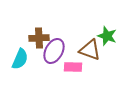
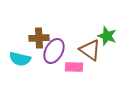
brown triangle: rotated 15 degrees clockwise
cyan semicircle: rotated 80 degrees clockwise
pink rectangle: moved 1 px right
